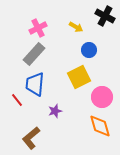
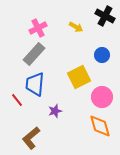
blue circle: moved 13 px right, 5 px down
